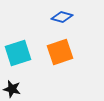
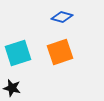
black star: moved 1 px up
